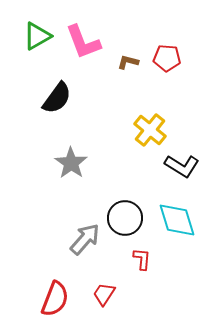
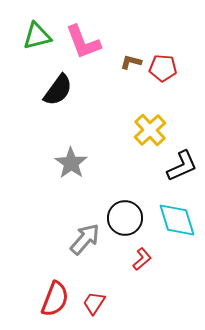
green triangle: rotated 16 degrees clockwise
red pentagon: moved 4 px left, 10 px down
brown L-shape: moved 3 px right
black semicircle: moved 1 px right, 8 px up
yellow cross: rotated 8 degrees clockwise
black L-shape: rotated 56 degrees counterclockwise
red L-shape: rotated 45 degrees clockwise
red trapezoid: moved 10 px left, 9 px down
